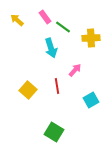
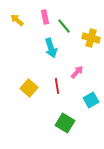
pink rectangle: rotated 24 degrees clockwise
green line: moved 1 px right, 1 px up; rotated 14 degrees clockwise
yellow cross: rotated 18 degrees clockwise
pink arrow: moved 2 px right, 2 px down
yellow square: moved 1 px right, 2 px up
green square: moved 11 px right, 9 px up
